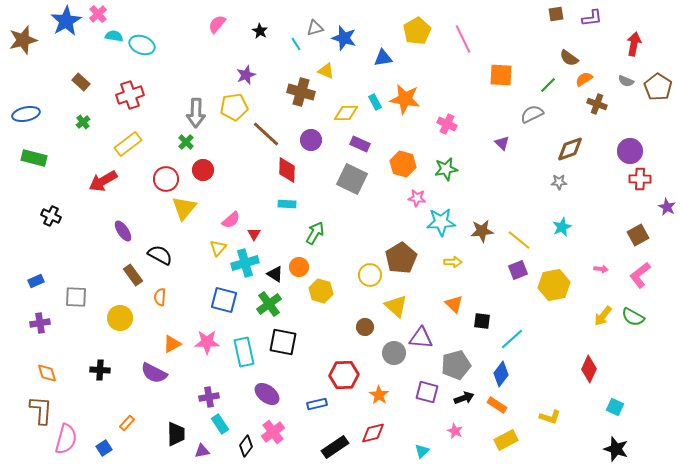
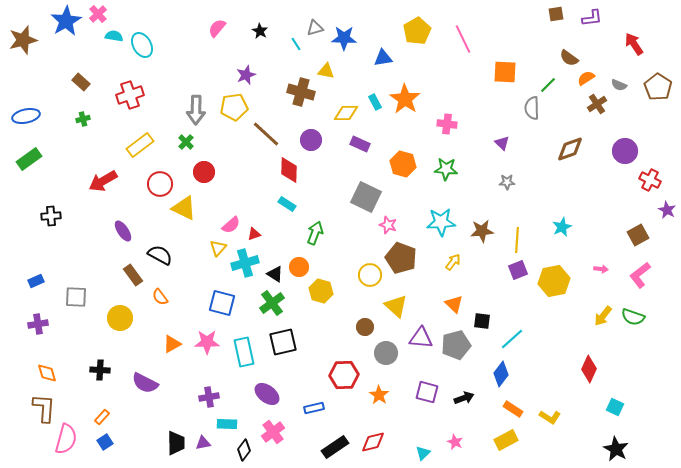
pink semicircle at (217, 24): moved 4 px down
blue star at (344, 38): rotated 15 degrees counterclockwise
red arrow at (634, 44): rotated 45 degrees counterclockwise
cyan ellipse at (142, 45): rotated 40 degrees clockwise
yellow triangle at (326, 71): rotated 12 degrees counterclockwise
orange square at (501, 75): moved 4 px right, 3 px up
orange semicircle at (584, 79): moved 2 px right, 1 px up
gray semicircle at (626, 81): moved 7 px left, 4 px down
orange star at (405, 99): rotated 24 degrees clockwise
brown cross at (597, 104): rotated 36 degrees clockwise
gray arrow at (196, 113): moved 3 px up
blue ellipse at (26, 114): moved 2 px down
gray semicircle at (532, 114): moved 6 px up; rotated 65 degrees counterclockwise
green cross at (83, 122): moved 3 px up; rotated 24 degrees clockwise
pink cross at (447, 124): rotated 18 degrees counterclockwise
yellow rectangle at (128, 144): moved 12 px right, 1 px down
purple circle at (630, 151): moved 5 px left
green rectangle at (34, 158): moved 5 px left, 1 px down; rotated 50 degrees counterclockwise
green star at (446, 169): rotated 15 degrees clockwise
red circle at (203, 170): moved 1 px right, 2 px down
red diamond at (287, 170): moved 2 px right
red circle at (166, 179): moved 6 px left, 5 px down
gray square at (352, 179): moved 14 px right, 18 px down
red cross at (640, 179): moved 10 px right, 1 px down; rotated 25 degrees clockwise
gray star at (559, 182): moved 52 px left
pink star at (417, 198): moved 29 px left, 27 px down; rotated 12 degrees clockwise
cyan rectangle at (287, 204): rotated 30 degrees clockwise
purple star at (667, 207): moved 3 px down
yellow triangle at (184, 208): rotated 44 degrees counterclockwise
black cross at (51, 216): rotated 30 degrees counterclockwise
pink semicircle at (231, 220): moved 5 px down
green arrow at (315, 233): rotated 10 degrees counterclockwise
red triangle at (254, 234): rotated 40 degrees clockwise
yellow line at (519, 240): moved 2 px left; rotated 55 degrees clockwise
brown pentagon at (401, 258): rotated 20 degrees counterclockwise
yellow arrow at (453, 262): rotated 54 degrees counterclockwise
yellow hexagon at (554, 285): moved 4 px up
orange semicircle at (160, 297): rotated 42 degrees counterclockwise
blue square at (224, 300): moved 2 px left, 3 px down
green cross at (269, 304): moved 3 px right, 1 px up
green semicircle at (633, 317): rotated 10 degrees counterclockwise
purple cross at (40, 323): moved 2 px left, 1 px down
black square at (283, 342): rotated 24 degrees counterclockwise
gray circle at (394, 353): moved 8 px left
gray pentagon at (456, 365): moved 20 px up
purple semicircle at (154, 373): moved 9 px left, 10 px down
blue rectangle at (317, 404): moved 3 px left, 4 px down
orange rectangle at (497, 405): moved 16 px right, 4 px down
brown L-shape at (41, 410): moved 3 px right, 2 px up
yellow L-shape at (550, 417): rotated 15 degrees clockwise
orange rectangle at (127, 423): moved 25 px left, 6 px up
cyan rectangle at (220, 424): moved 7 px right; rotated 54 degrees counterclockwise
pink star at (455, 431): moved 11 px down
red diamond at (373, 433): moved 9 px down
black trapezoid at (176, 434): moved 9 px down
black diamond at (246, 446): moved 2 px left, 4 px down
blue square at (104, 448): moved 1 px right, 6 px up
black star at (616, 449): rotated 10 degrees clockwise
purple triangle at (202, 451): moved 1 px right, 8 px up
cyan triangle at (422, 451): moved 1 px right, 2 px down
